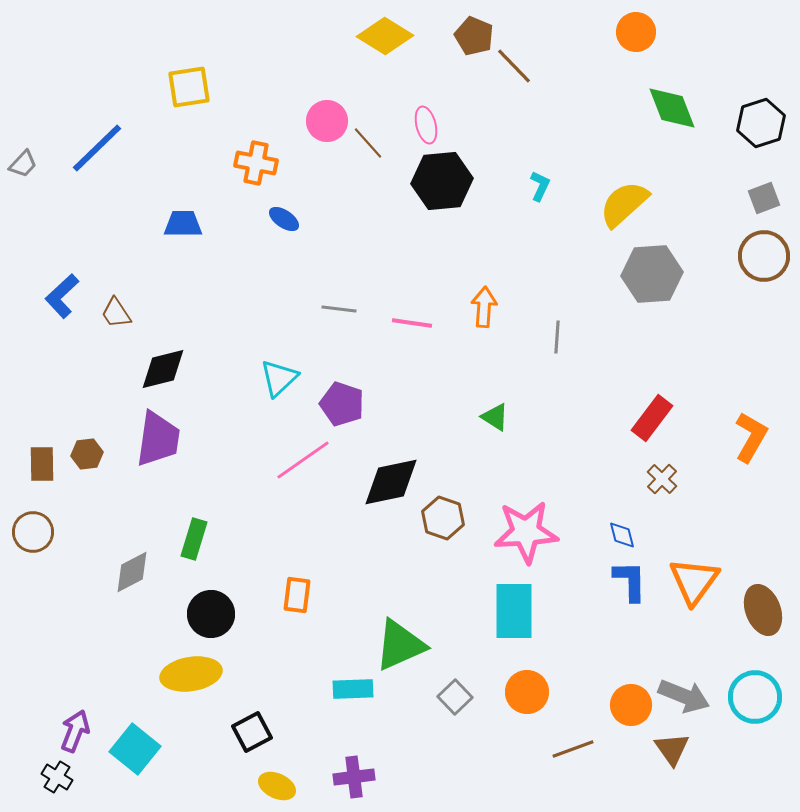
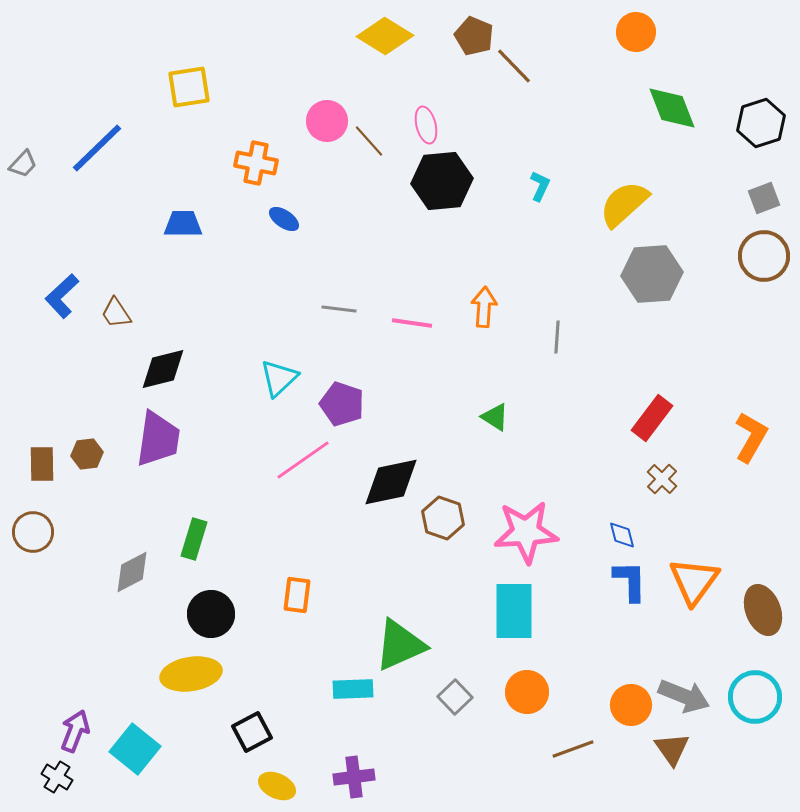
brown line at (368, 143): moved 1 px right, 2 px up
